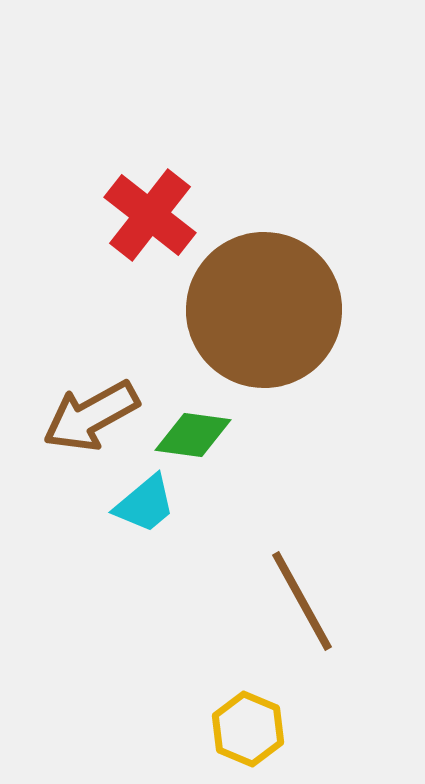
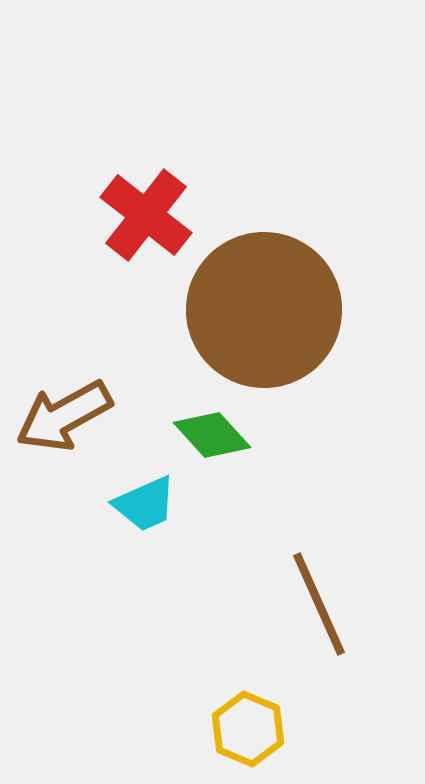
red cross: moved 4 px left
brown arrow: moved 27 px left
green diamond: moved 19 px right; rotated 40 degrees clockwise
cyan trapezoid: rotated 16 degrees clockwise
brown line: moved 17 px right, 3 px down; rotated 5 degrees clockwise
